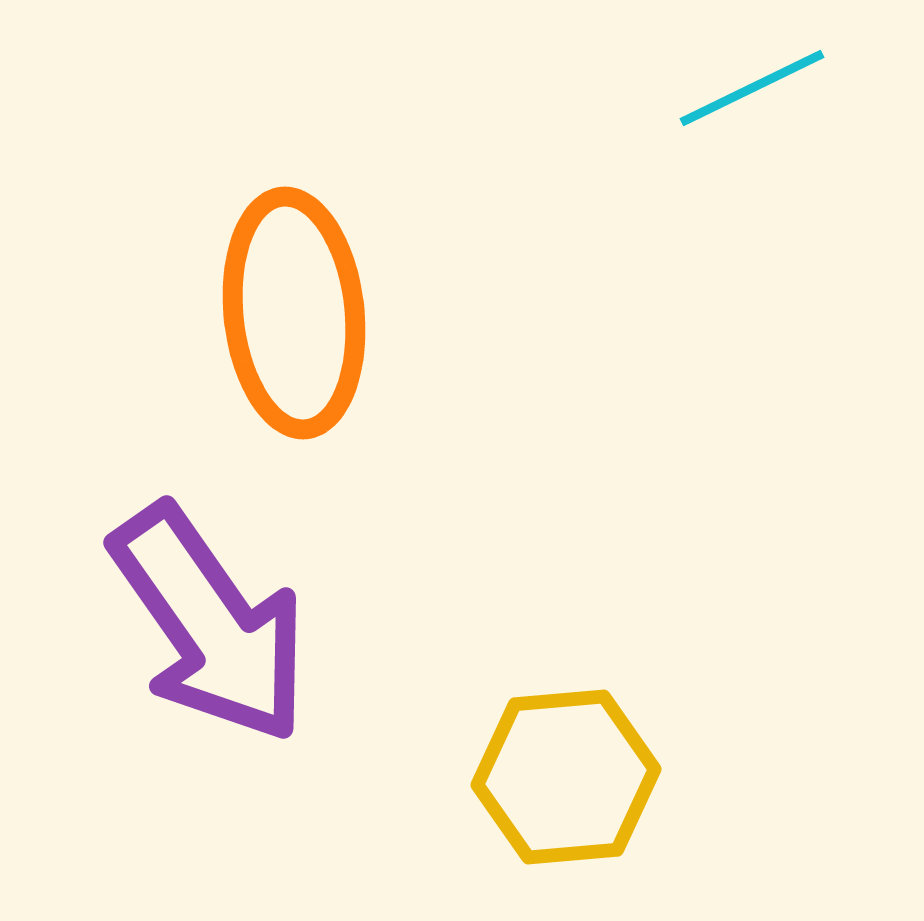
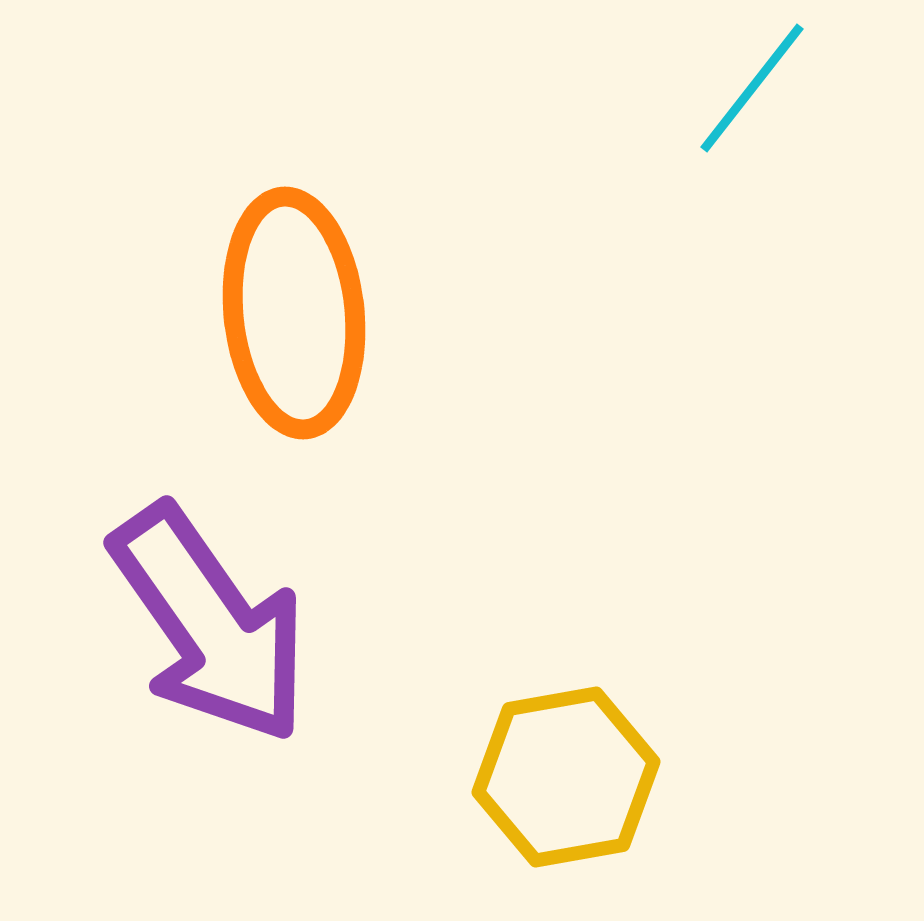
cyan line: rotated 26 degrees counterclockwise
yellow hexagon: rotated 5 degrees counterclockwise
